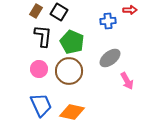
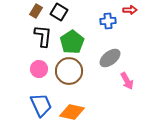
green pentagon: rotated 15 degrees clockwise
